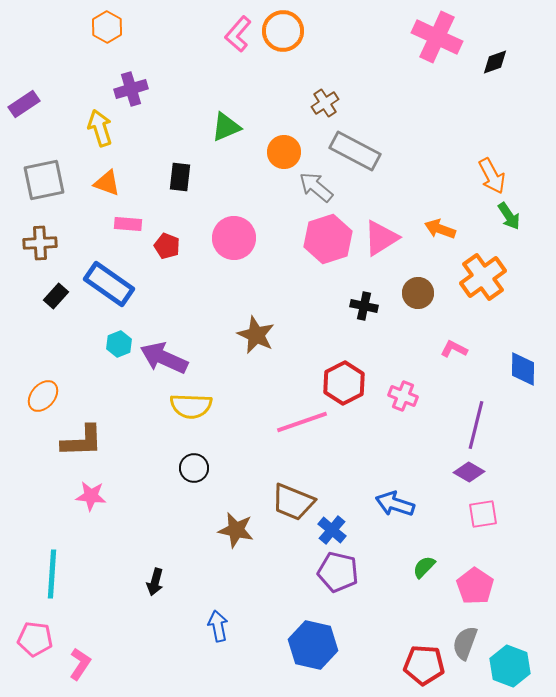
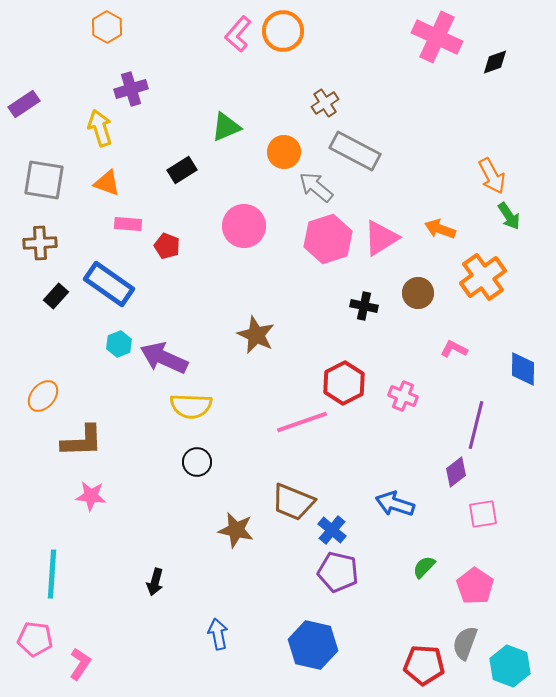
black rectangle at (180, 177): moved 2 px right, 7 px up; rotated 52 degrees clockwise
gray square at (44, 180): rotated 21 degrees clockwise
pink circle at (234, 238): moved 10 px right, 12 px up
black circle at (194, 468): moved 3 px right, 6 px up
purple diamond at (469, 472): moved 13 px left; rotated 68 degrees counterclockwise
blue arrow at (218, 626): moved 8 px down
